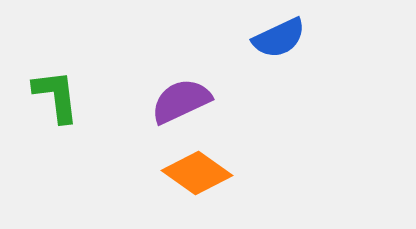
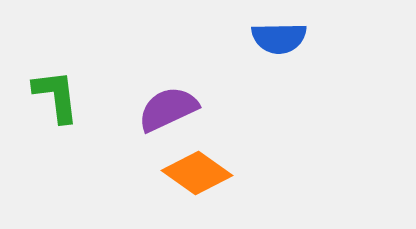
blue semicircle: rotated 24 degrees clockwise
purple semicircle: moved 13 px left, 8 px down
